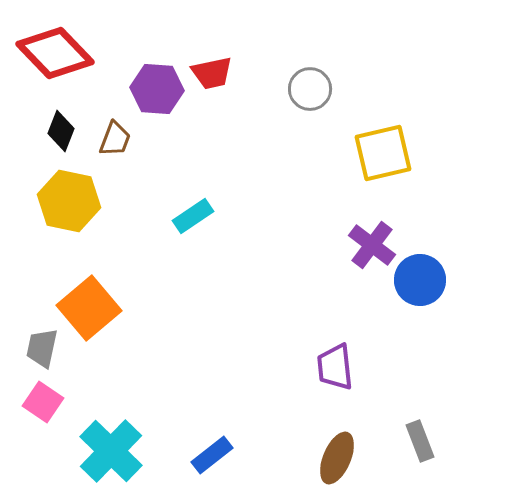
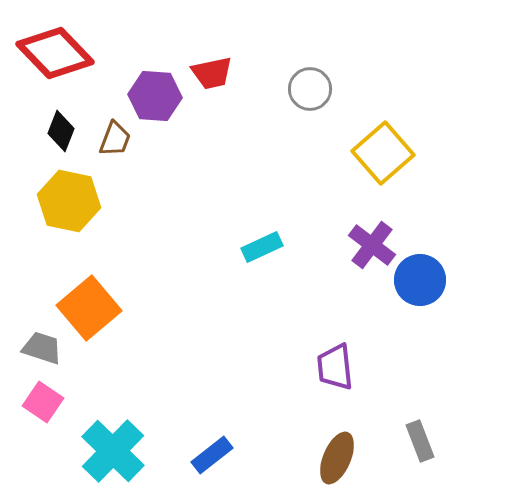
purple hexagon: moved 2 px left, 7 px down
yellow square: rotated 28 degrees counterclockwise
cyan rectangle: moved 69 px right, 31 px down; rotated 9 degrees clockwise
gray trapezoid: rotated 96 degrees clockwise
cyan cross: moved 2 px right
